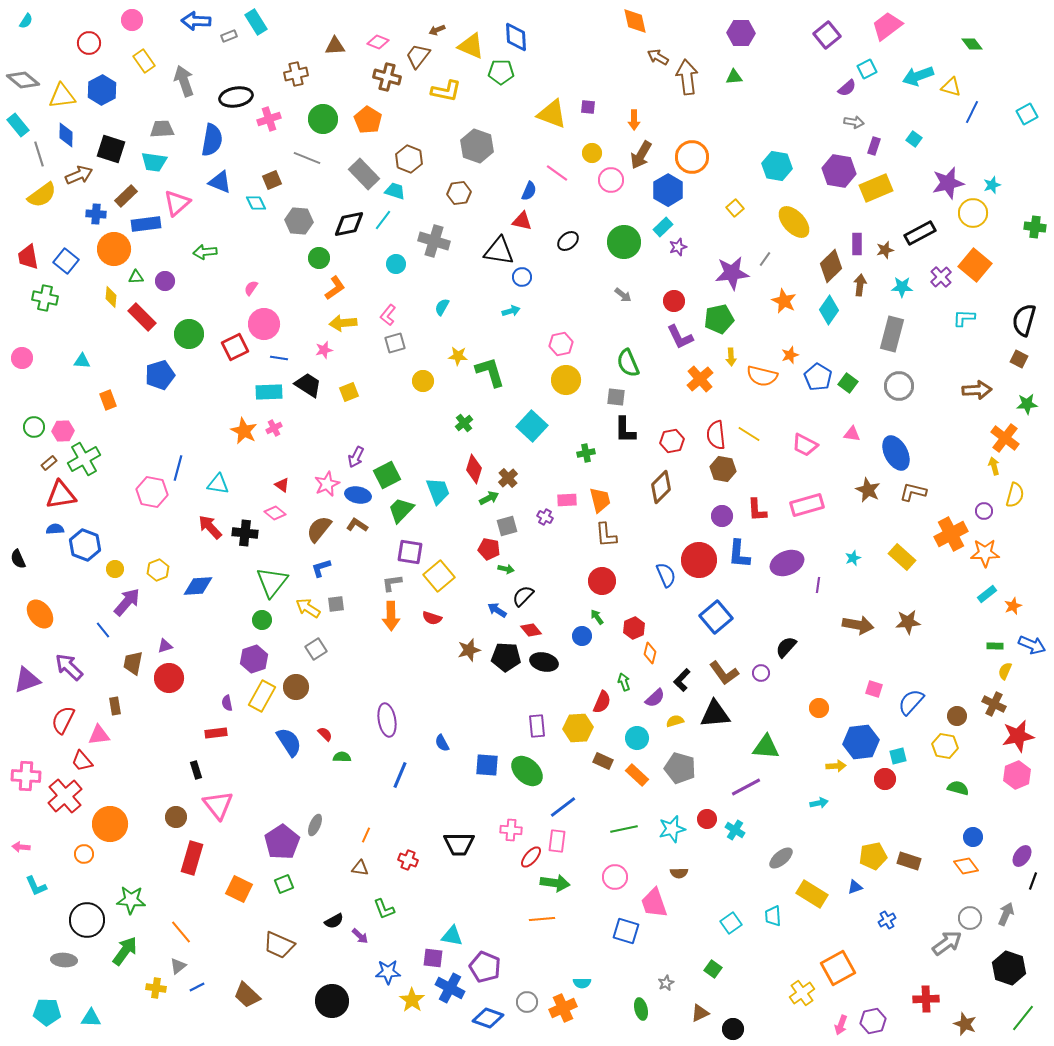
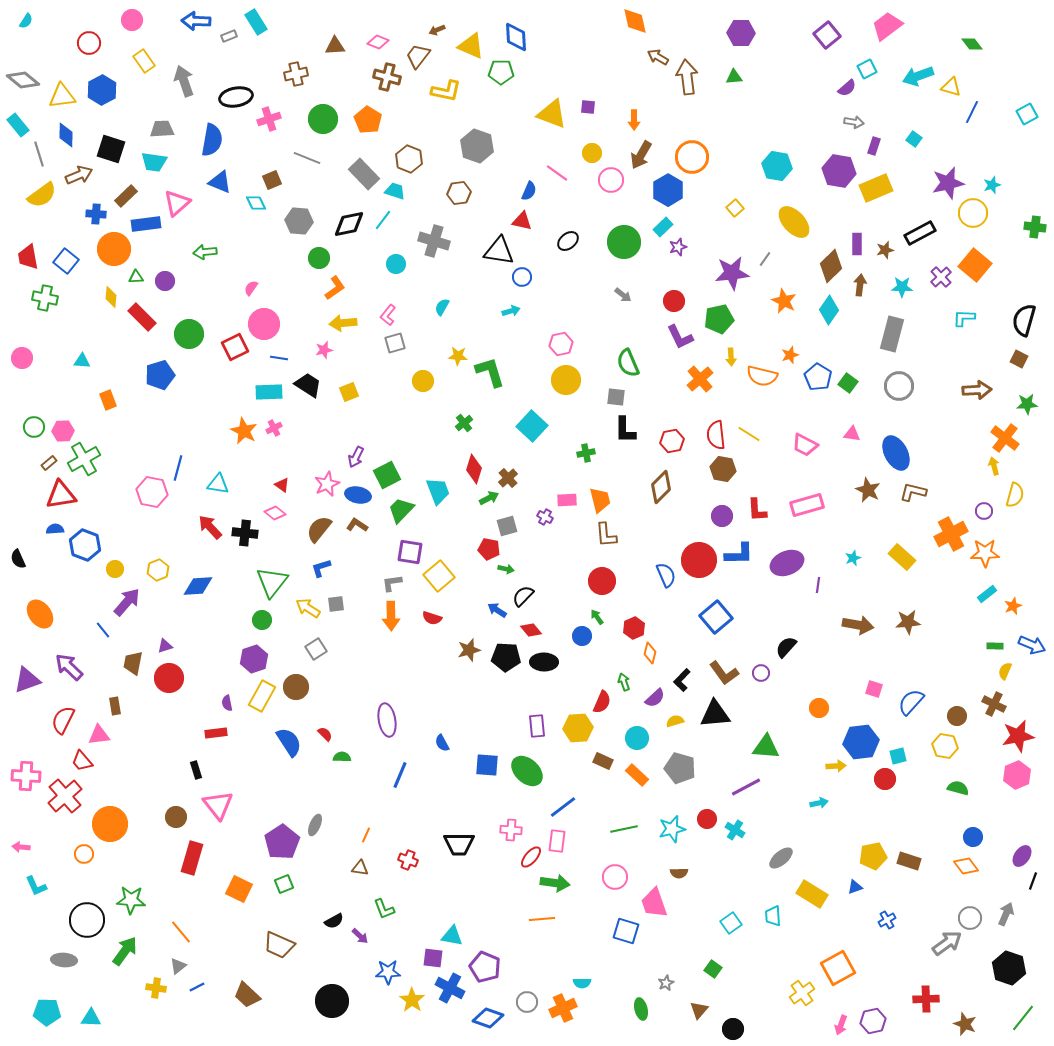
blue L-shape at (739, 554): rotated 96 degrees counterclockwise
black ellipse at (544, 662): rotated 12 degrees counterclockwise
brown triangle at (700, 1013): moved 1 px left, 3 px up; rotated 24 degrees counterclockwise
